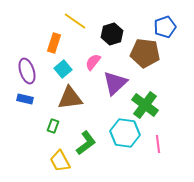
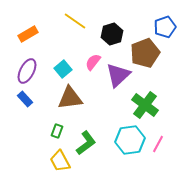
orange rectangle: moved 26 px left, 9 px up; rotated 42 degrees clockwise
brown pentagon: rotated 28 degrees counterclockwise
purple ellipse: rotated 45 degrees clockwise
purple triangle: moved 3 px right, 8 px up
blue rectangle: rotated 35 degrees clockwise
green rectangle: moved 4 px right, 5 px down
cyan hexagon: moved 5 px right, 7 px down; rotated 16 degrees counterclockwise
pink line: rotated 36 degrees clockwise
